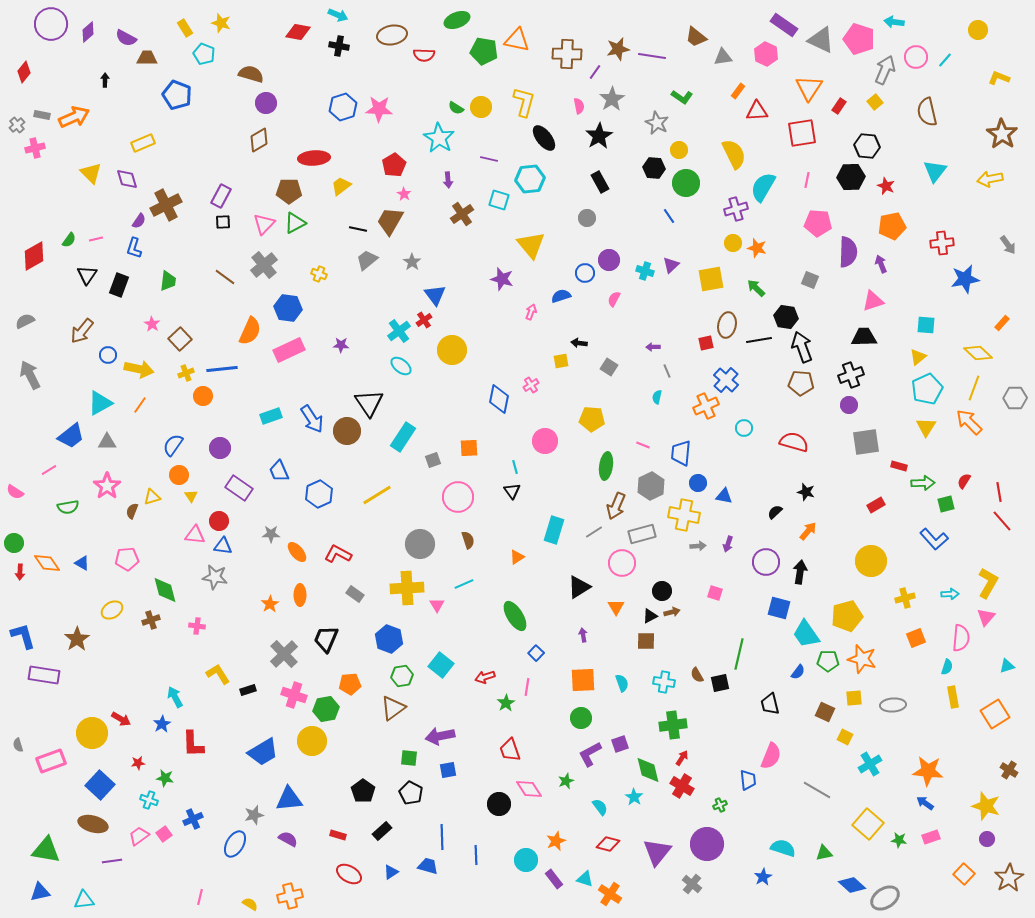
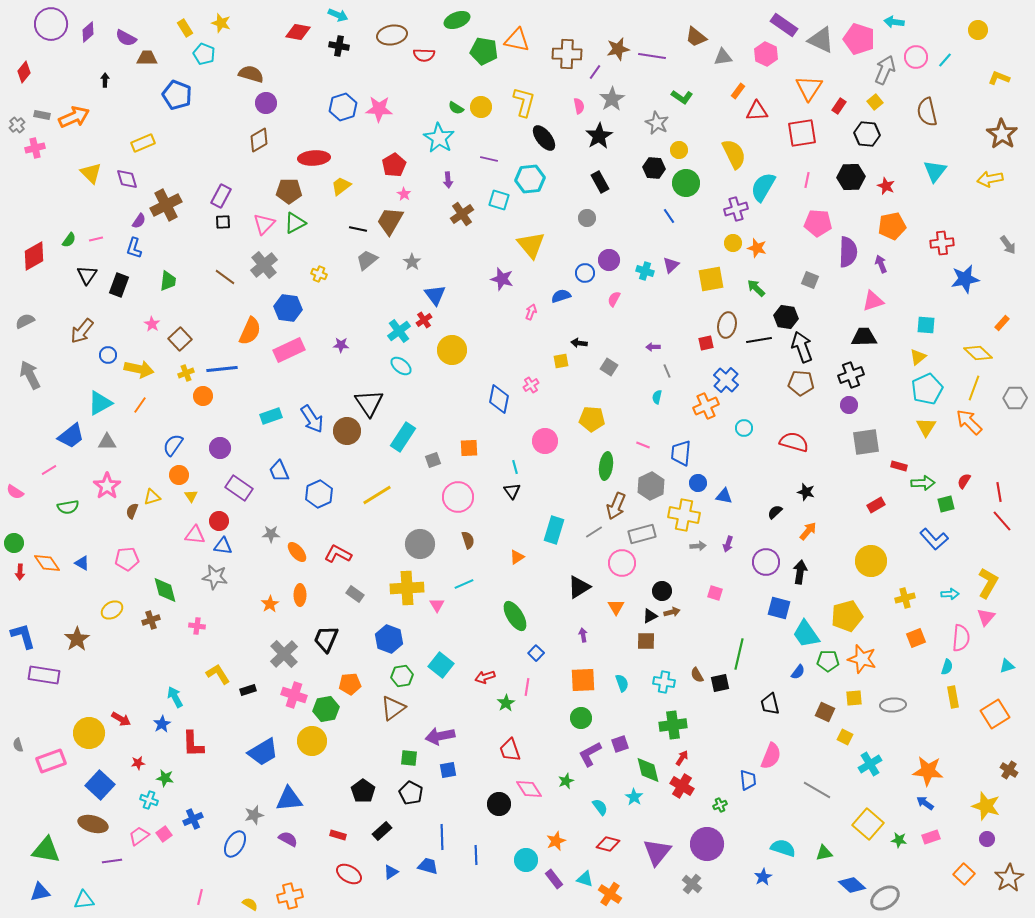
black hexagon at (867, 146): moved 12 px up
yellow circle at (92, 733): moved 3 px left
